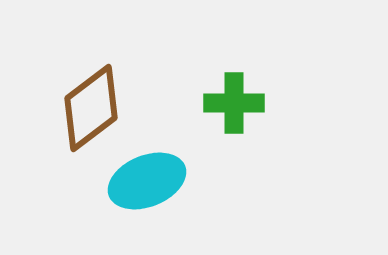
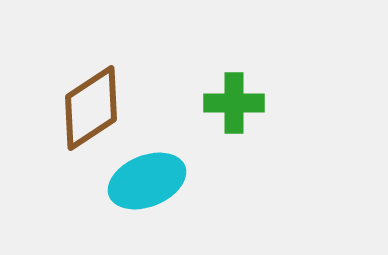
brown diamond: rotated 4 degrees clockwise
